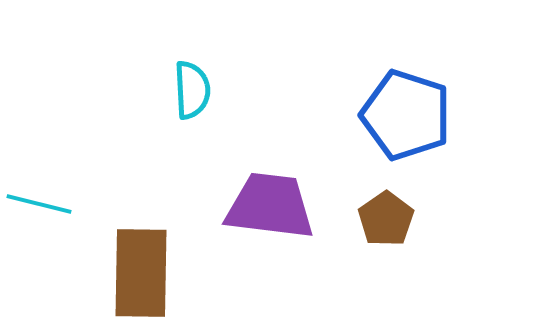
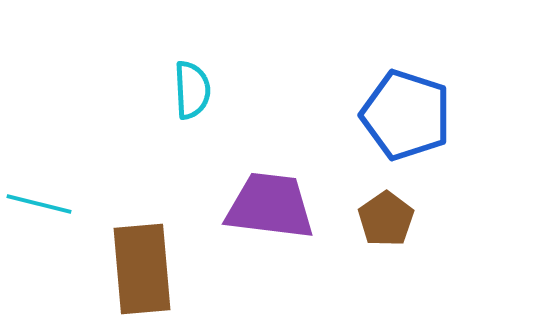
brown rectangle: moved 1 px right, 4 px up; rotated 6 degrees counterclockwise
